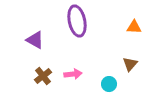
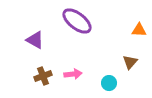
purple ellipse: rotated 40 degrees counterclockwise
orange triangle: moved 5 px right, 3 px down
brown triangle: moved 2 px up
brown cross: rotated 18 degrees clockwise
cyan circle: moved 1 px up
